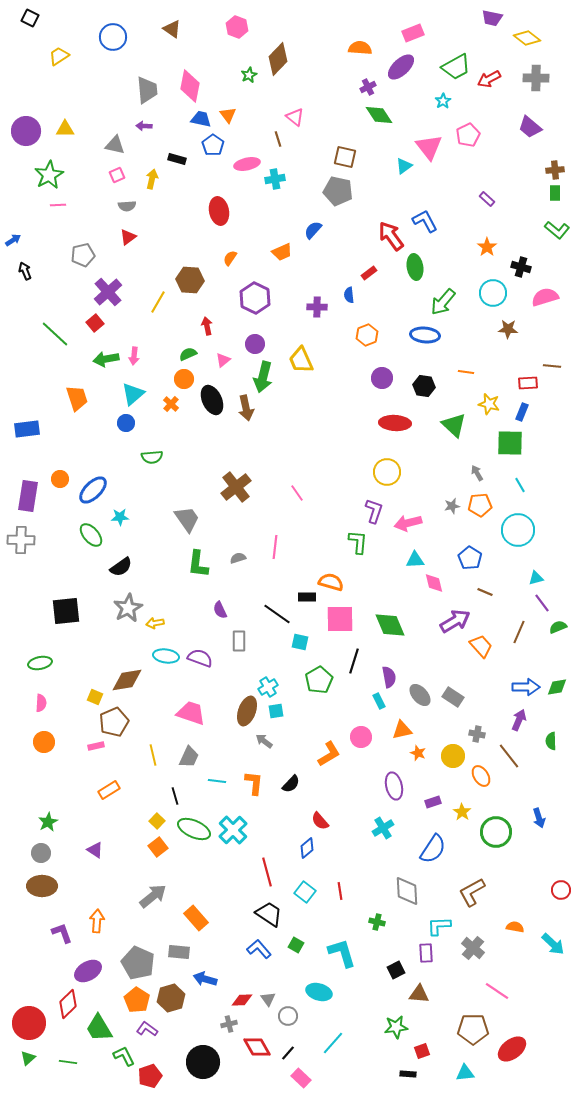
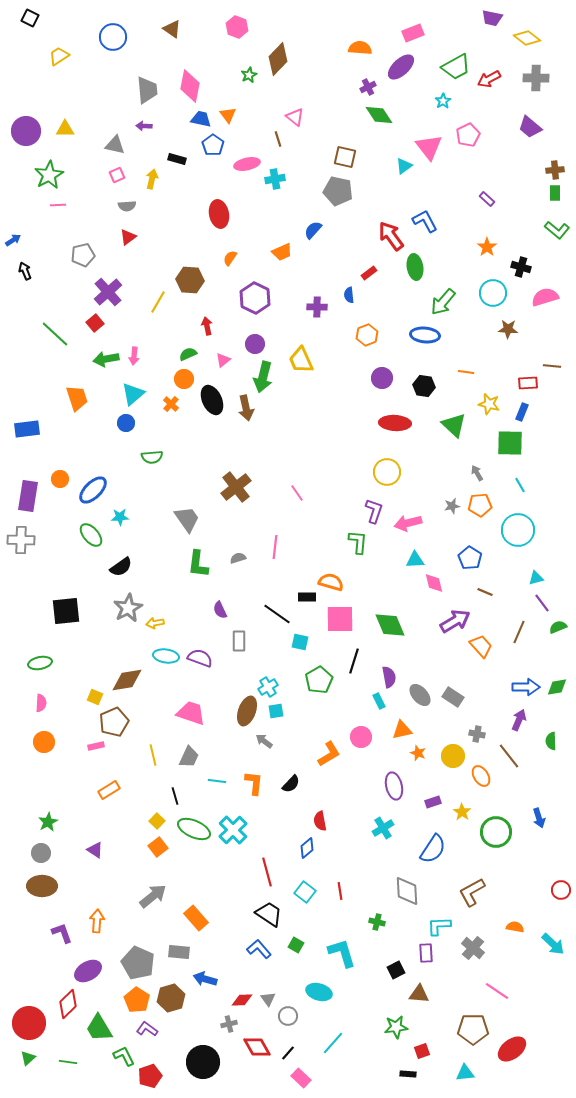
red ellipse at (219, 211): moved 3 px down
red semicircle at (320, 821): rotated 30 degrees clockwise
